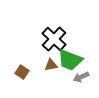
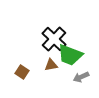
green trapezoid: moved 5 px up
